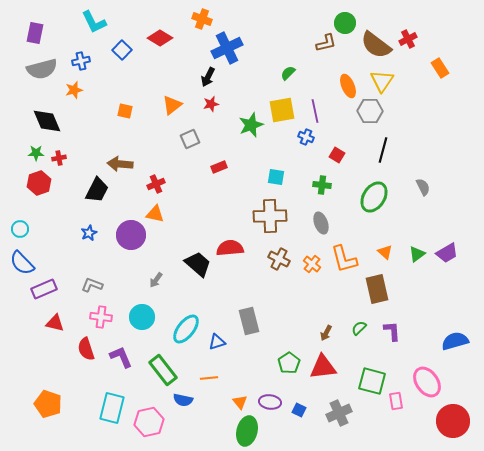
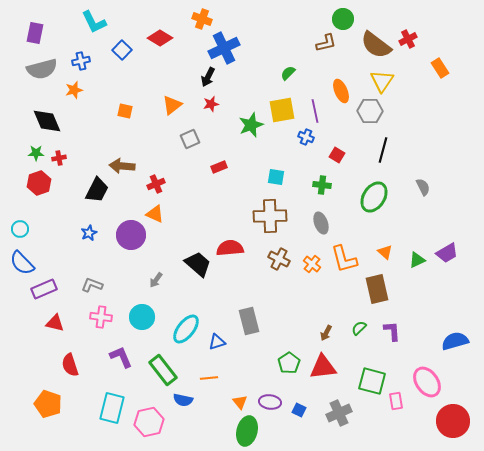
green circle at (345, 23): moved 2 px left, 4 px up
blue cross at (227, 48): moved 3 px left
orange ellipse at (348, 86): moved 7 px left, 5 px down
brown arrow at (120, 164): moved 2 px right, 2 px down
orange triangle at (155, 214): rotated 12 degrees clockwise
green triangle at (417, 254): moved 6 px down; rotated 12 degrees clockwise
red semicircle at (86, 349): moved 16 px left, 16 px down
